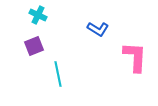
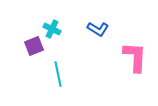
cyan cross: moved 14 px right, 14 px down
